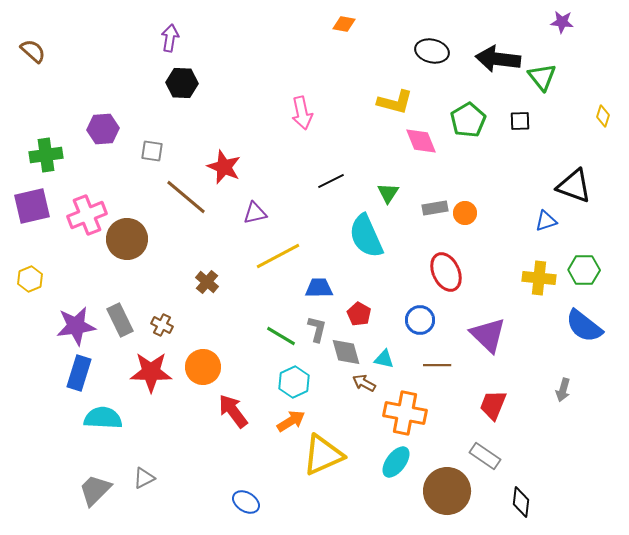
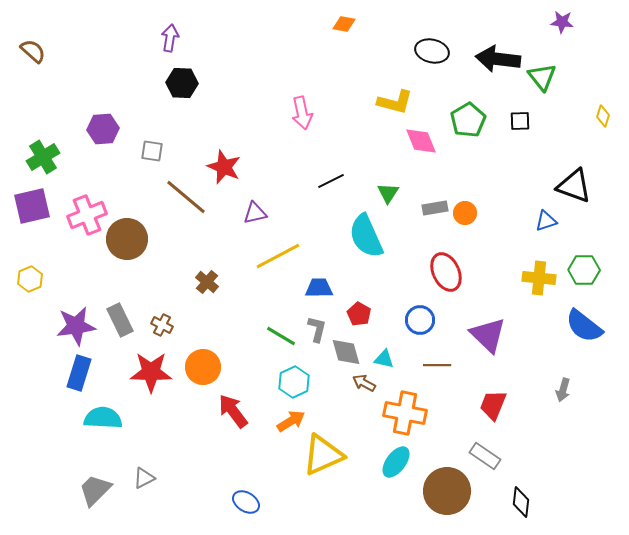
green cross at (46, 155): moved 3 px left, 2 px down; rotated 24 degrees counterclockwise
